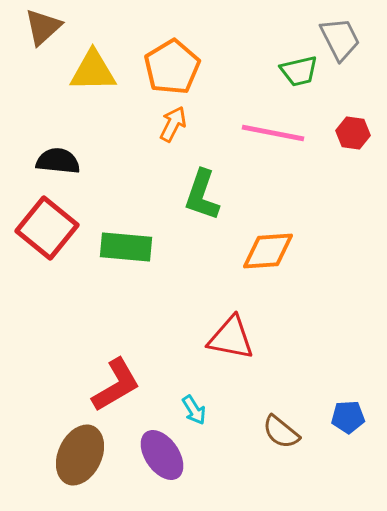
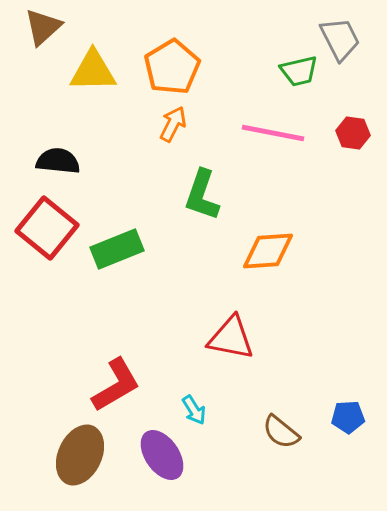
green rectangle: moved 9 px left, 2 px down; rotated 27 degrees counterclockwise
